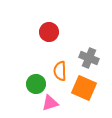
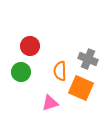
red circle: moved 19 px left, 14 px down
gray cross: moved 1 px left, 1 px down
green circle: moved 15 px left, 12 px up
orange square: moved 3 px left
